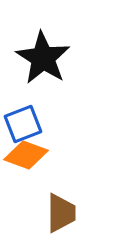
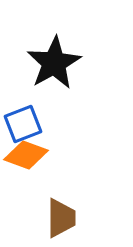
black star: moved 11 px right, 5 px down; rotated 10 degrees clockwise
brown trapezoid: moved 5 px down
